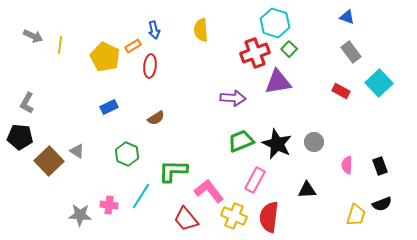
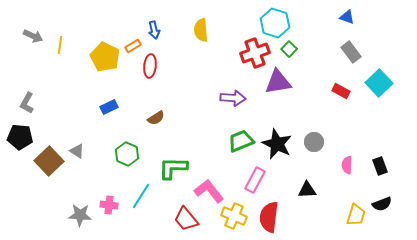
green L-shape: moved 3 px up
